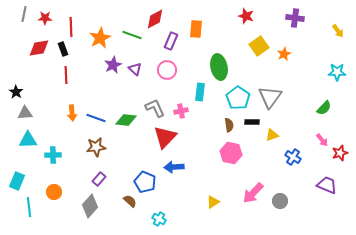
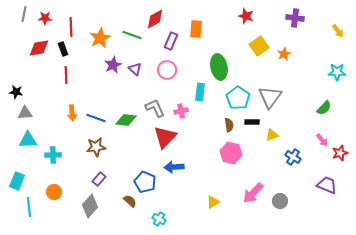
black star at (16, 92): rotated 24 degrees counterclockwise
